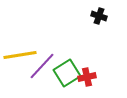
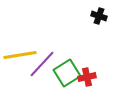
purple line: moved 2 px up
